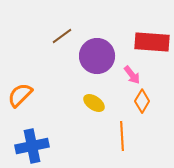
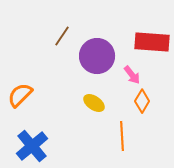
brown line: rotated 20 degrees counterclockwise
blue cross: rotated 28 degrees counterclockwise
